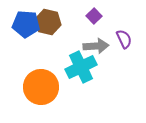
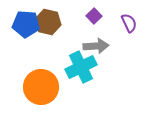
purple semicircle: moved 5 px right, 16 px up
